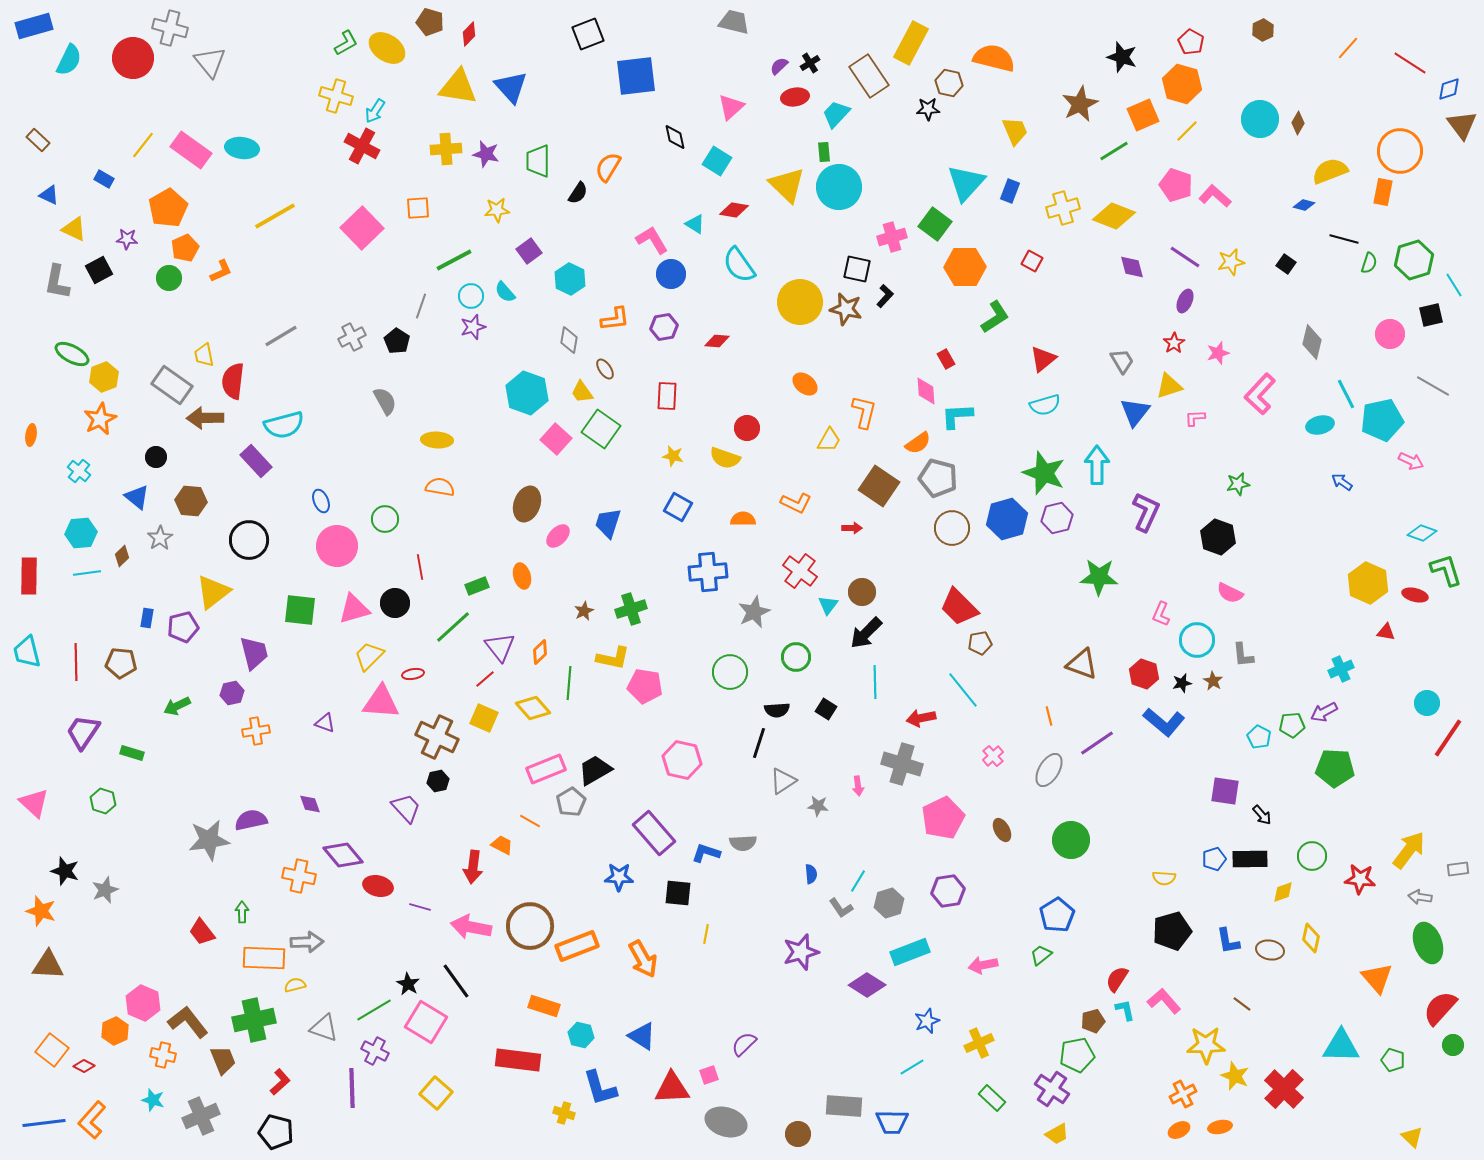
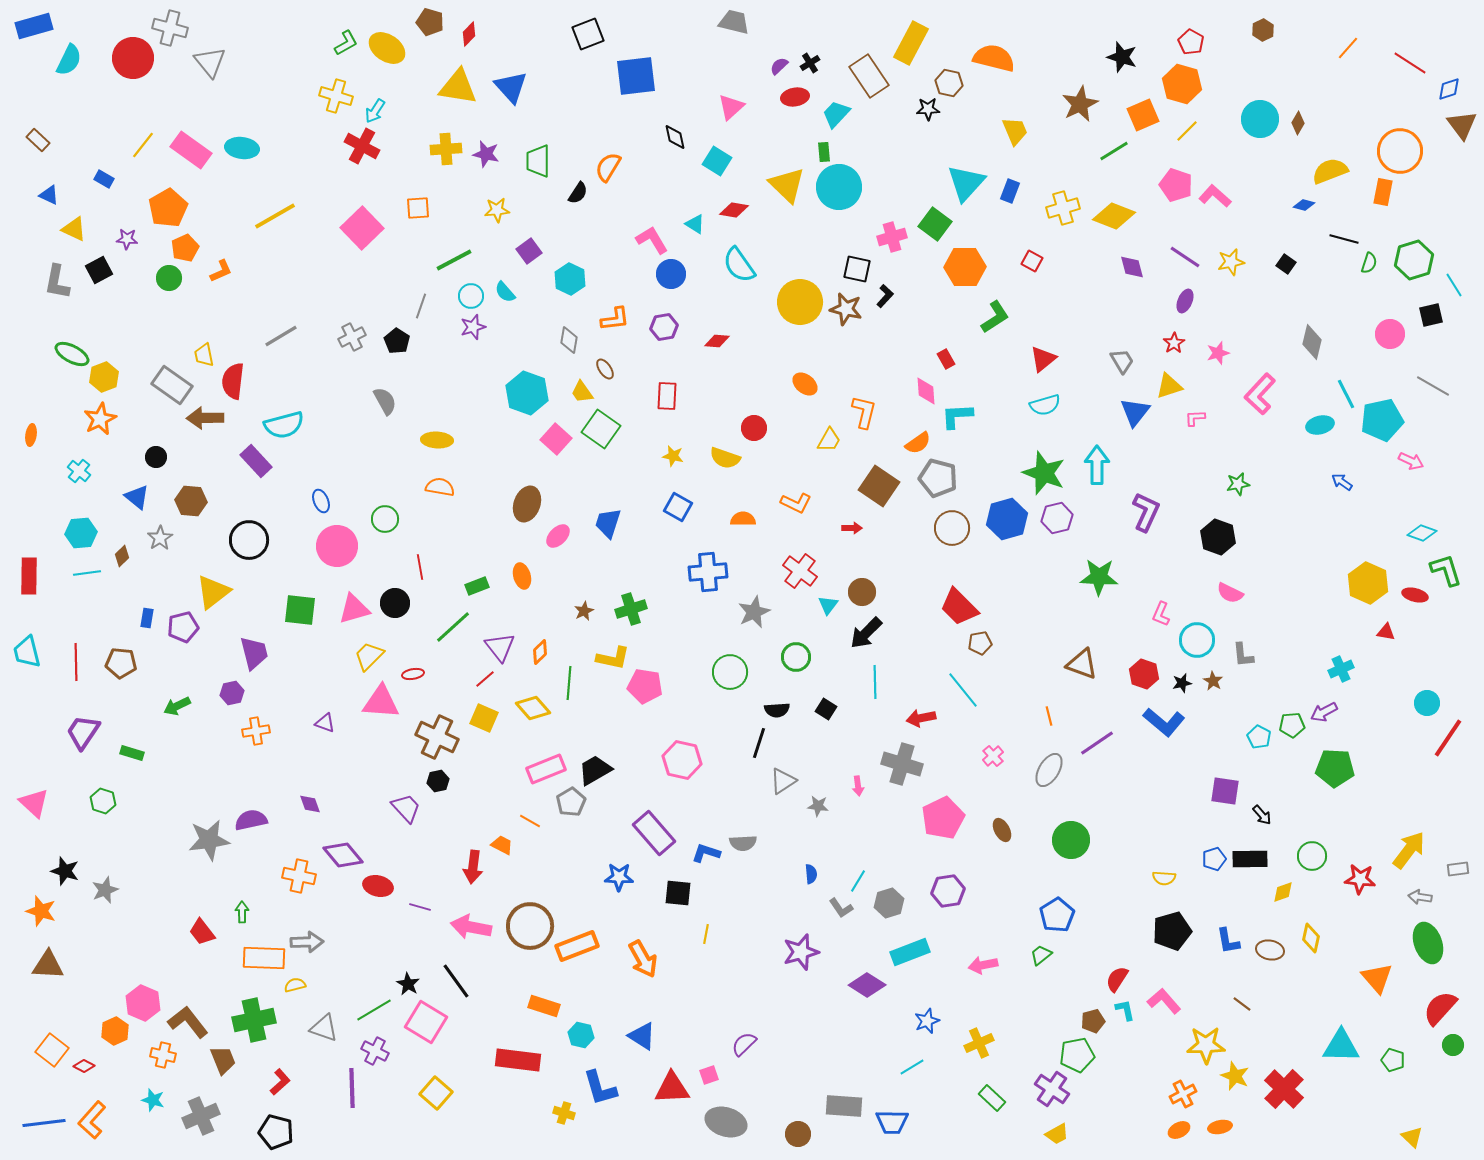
red circle at (747, 428): moved 7 px right
